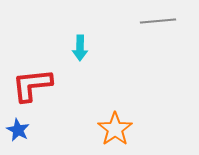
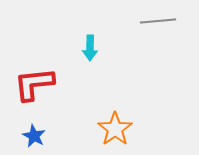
cyan arrow: moved 10 px right
red L-shape: moved 2 px right, 1 px up
blue star: moved 16 px right, 6 px down
